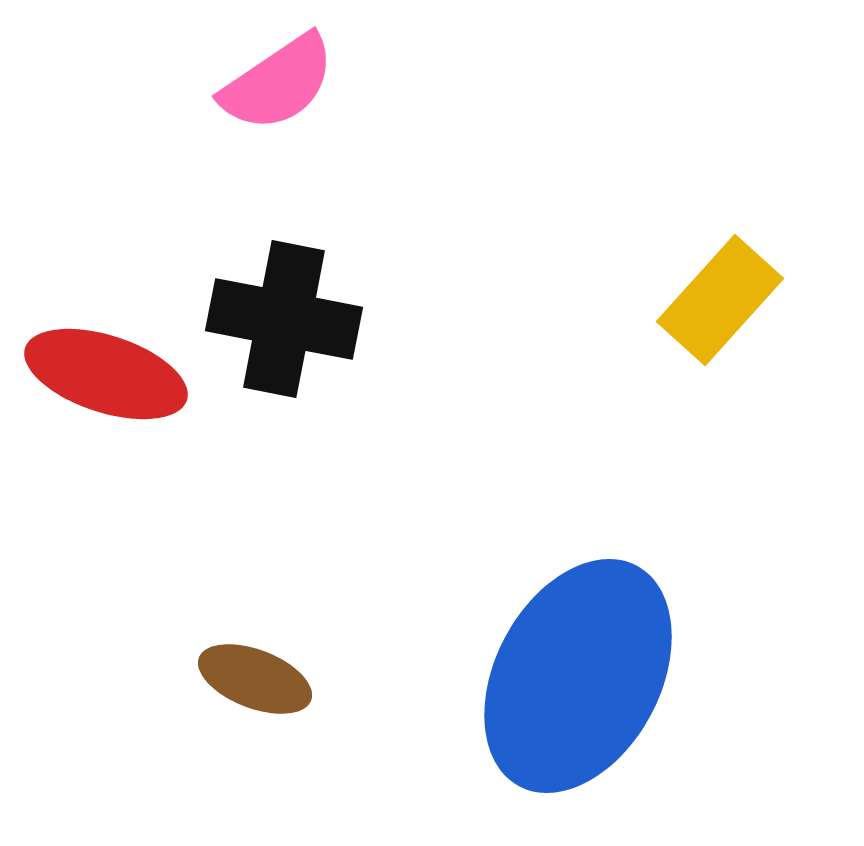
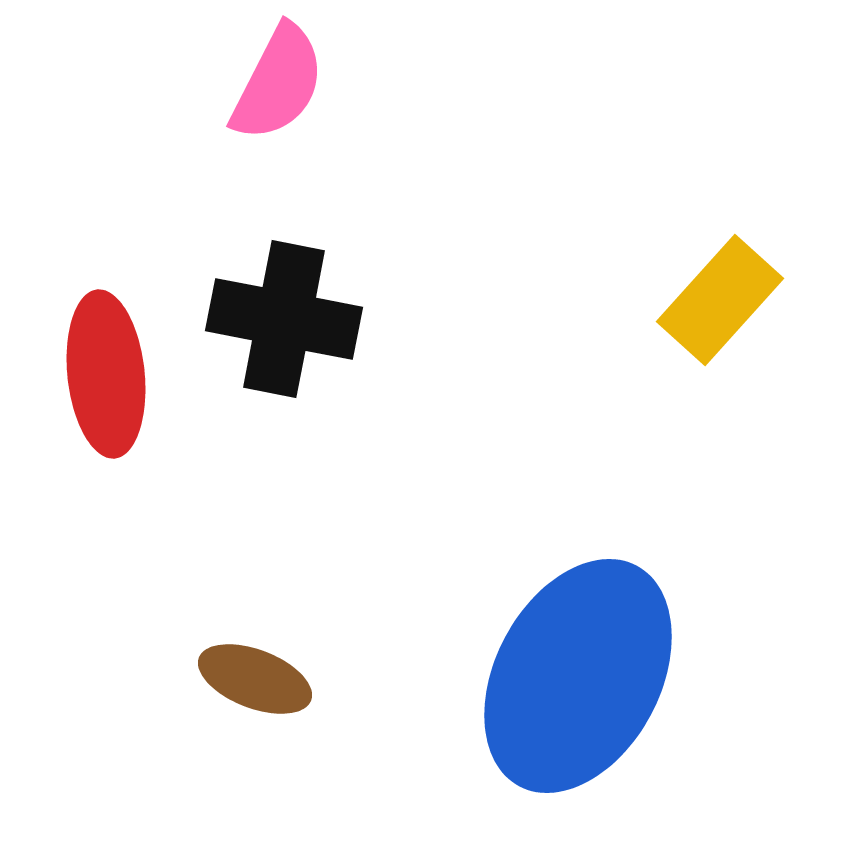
pink semicircle: rotated 29 degrees counterclockwise
red ellipse: rotated 66 degrees clockwise
